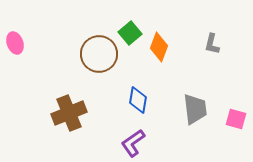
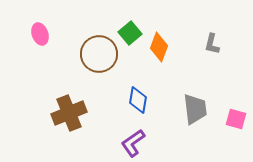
pink ellipse: moved 25 px right, 9 px up
